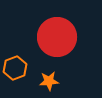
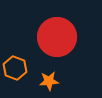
orange hexagon: rotated 20 degrees counterclockwise
